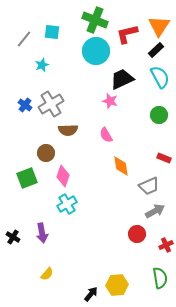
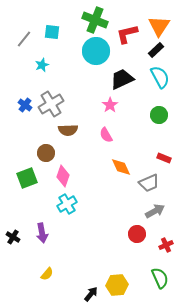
pink star: moved 4 px down; rotated 21 degrees clockwise
orange diamond: moved 1 px down; rotated 15 degrees counterclockwise
gray trapezoid: moved 3 px up
green semicircle: rotated 15 degrees counterclockwise
